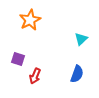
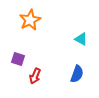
cyan triangle: rotated 48 degrees counterclockwise
